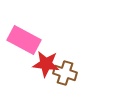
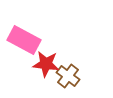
brown cross: moved 3 px right, 3 px down; rotated 20 degrees clockwise
